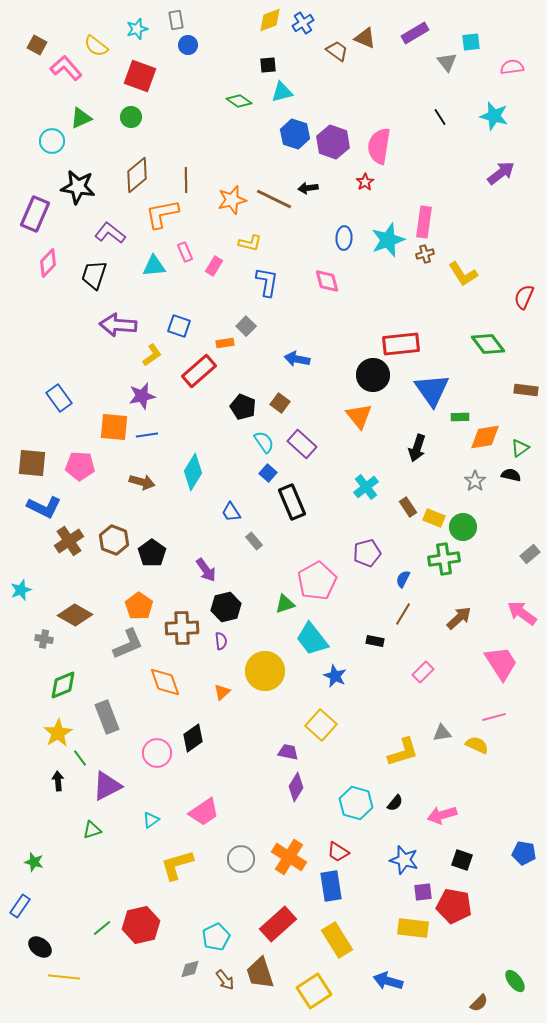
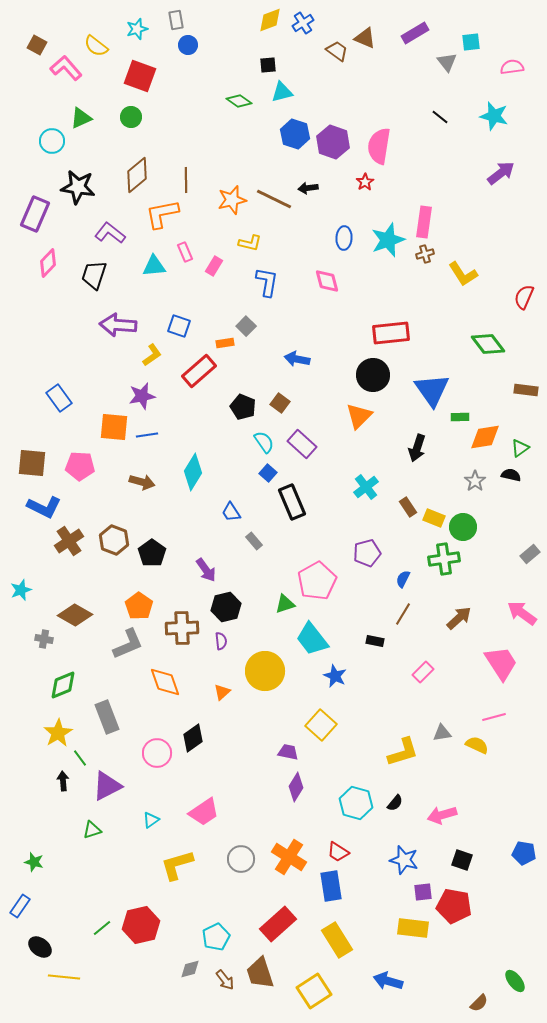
black line at (440, 117): rotated 18 degrees counterclockwise
red rectangle at (401, 344): moved 10 px left, 11 px up
orange triangle at (359, 416): rotated 24 degrees clockwise
black arrow at (58, 781): moved 5 px right
